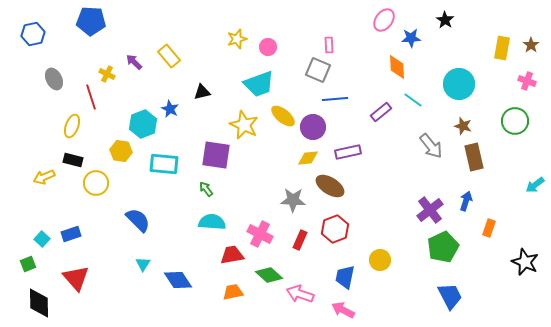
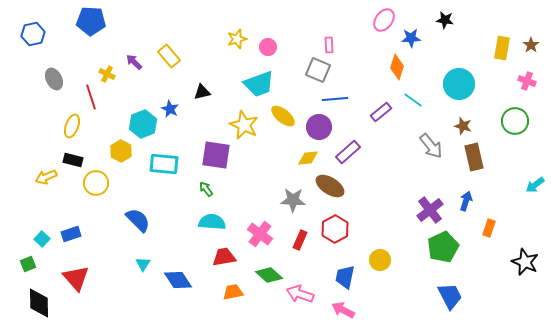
black star at (445, 20): rotated 24 degrees counterclockwise
orange diamond at (397, 67): rotated 20 degrees clockwise
purple circle at (313, 127): moved 6 px right
yellow hexagon at (121, 151): rotated 20 degrees clockwise
purple rectangle at (348, 152): rotated 30 degrees counterclockwise
yellow arrow at (44, 177): moved 2 px right
red hexagon at (335, 229): rotated 8 degrees counterclockwise
pink cross at (260, 234): rotated 10 degrees clockwise
red trapezoid at (232, 255): moved 8 px left, 2 px down
